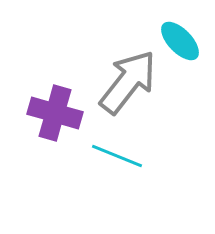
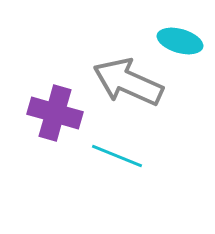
cyan ellipse: rotated 30 degrees counterclockwise
gray arrow: rotated 104 degrees counterclockwise
